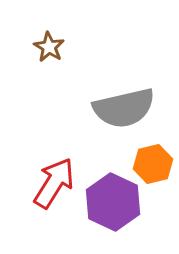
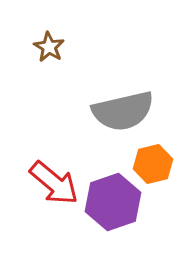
gray semicircle: moved 1 px left, 3 px down
red arrow: rotated 98 degrees clockwise
purple hexagon: rotated 16 degrees clockwise
